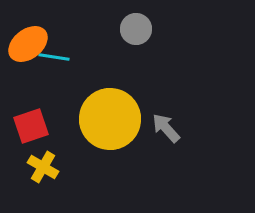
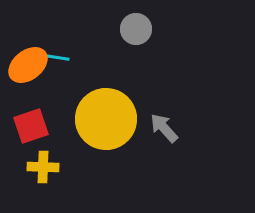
orange ellipse: moved 21 px down
yellow circle: moved 4 px left
gray arrow: moved 2 px left
yellow cross: rotated 28 degrees counterclockwise
